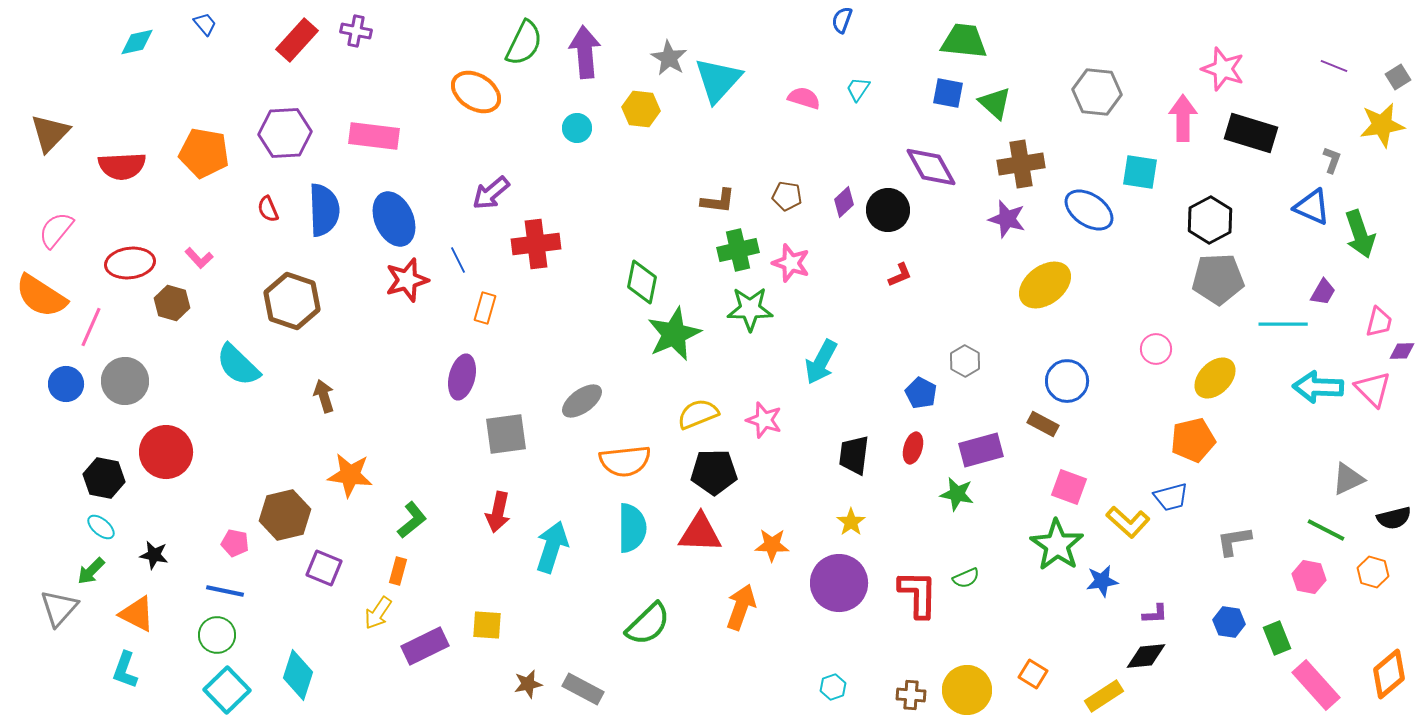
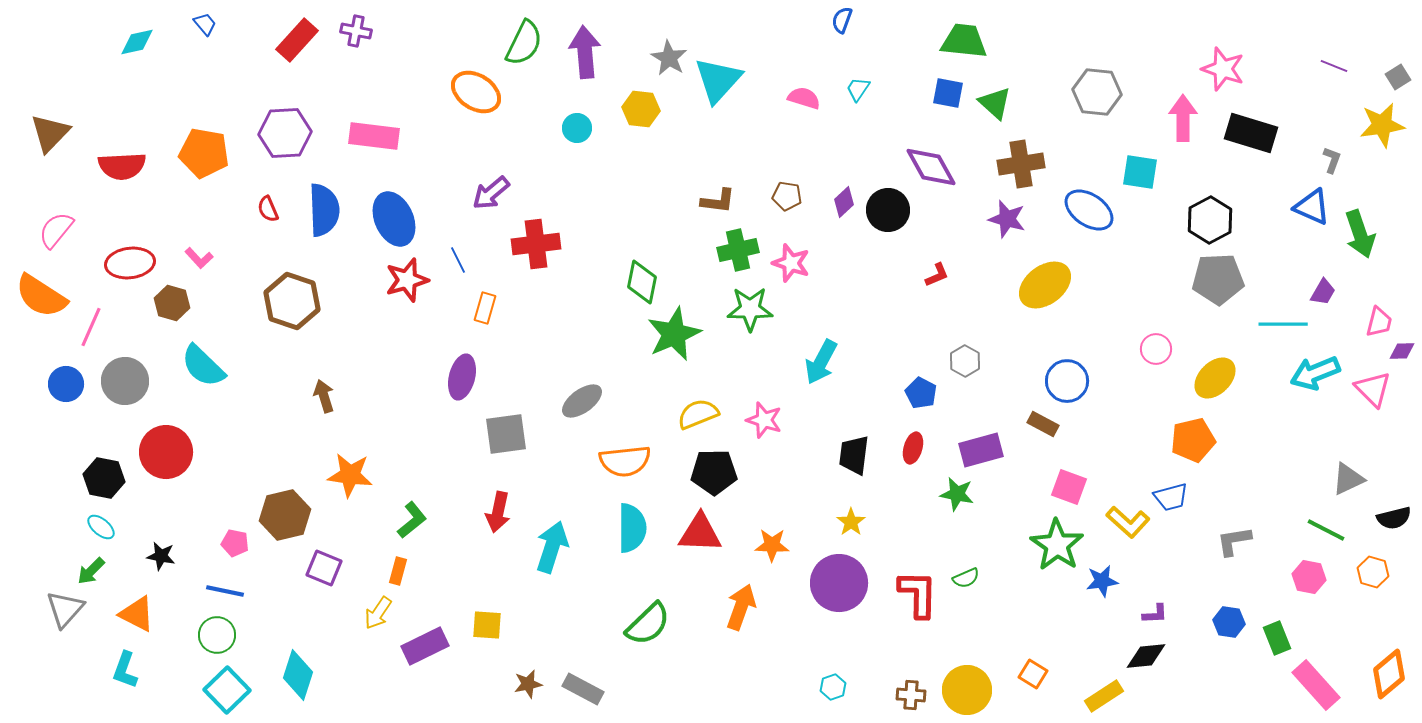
red L-shape at (900, 275): moved 37 px right
cyan semicircle at (238, 365): moved 35 px left, 1 px down
cyan arrow at (1318, 387): moved 3 px left, 14 px up; rotated 24 degrees counterclockwise
black star at (154, 555): moved 7 px right, 1 px down
gray triangle at (59, 608): moved 6 px right, 1 px down
